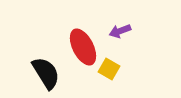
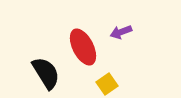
purple arrow: moved 1 px right, 1 px down
yellow square: moved 2 px left, 15 px down; rotated 25 degrees clockwise
